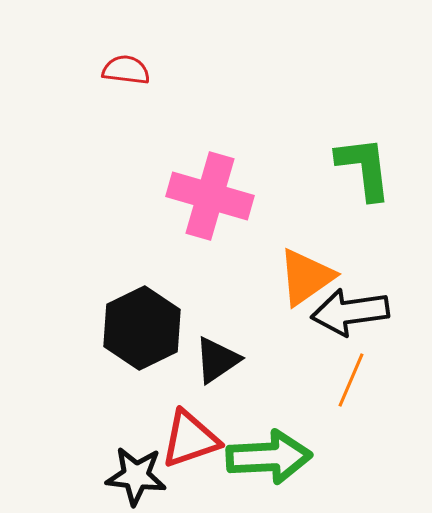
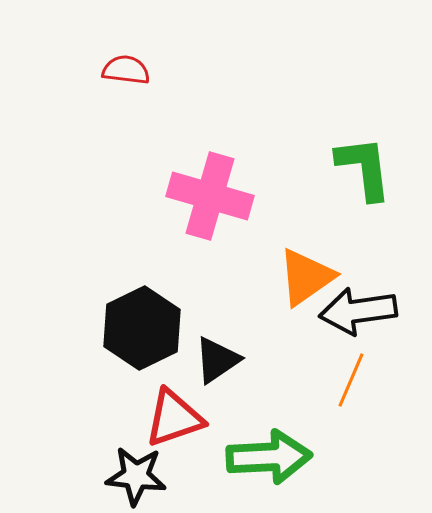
black arrow: moved 8 px right, 1 px up
red triangle: moved 16 px left, 21 px up
